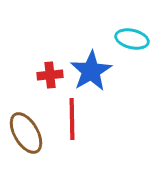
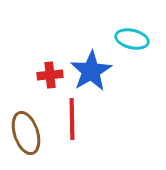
brown ellipse: rotated 12 degrees clockwise
